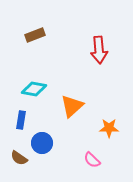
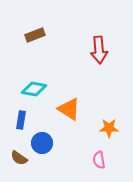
orange triangle: moved 3 px left, 3 px down; rotated 45 degrees counterclockwise
pink semicircle: moved 7 px right; rotated 36 degrees clockwise
